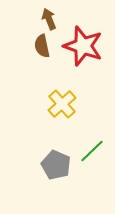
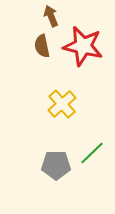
brown arrow: moved 2 px right, 3 px up
red star: rotated 6 degrees counterclockwise
green line: moved 2 px down
gray pentagon: rotated 24 degrees counterclockwise
